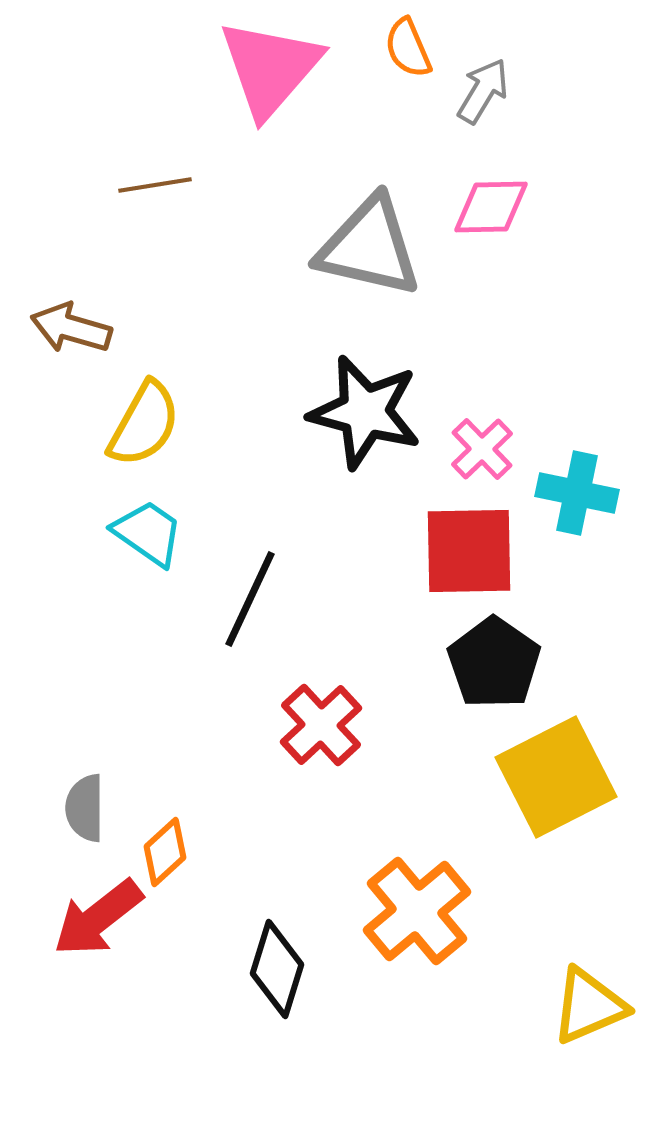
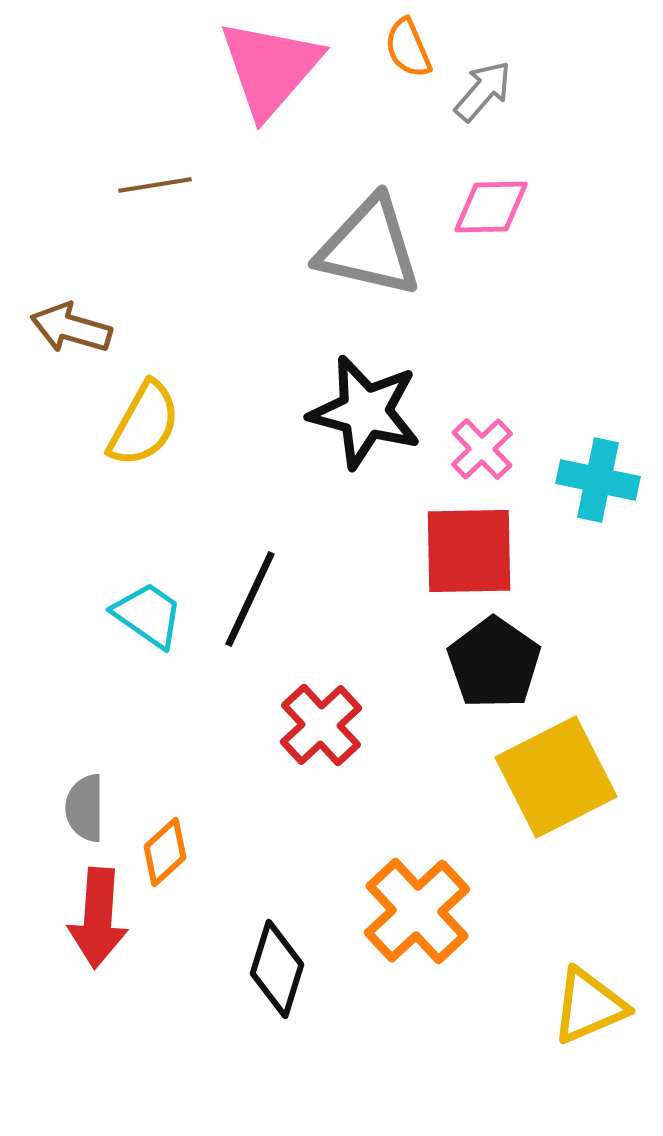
gray arrow: rotated 10 degrees clockwise
cyan cross: moved 21 px right, 13 px up
cyan trapezoid: moved 82 px down
orange cross: rotated 3 degrees counterclockwise
red arrow: rotated 48 degrees counterclockwise
